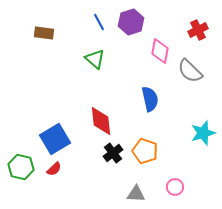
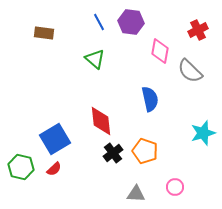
purple hexagon: rotated 25 degrees clockwise
